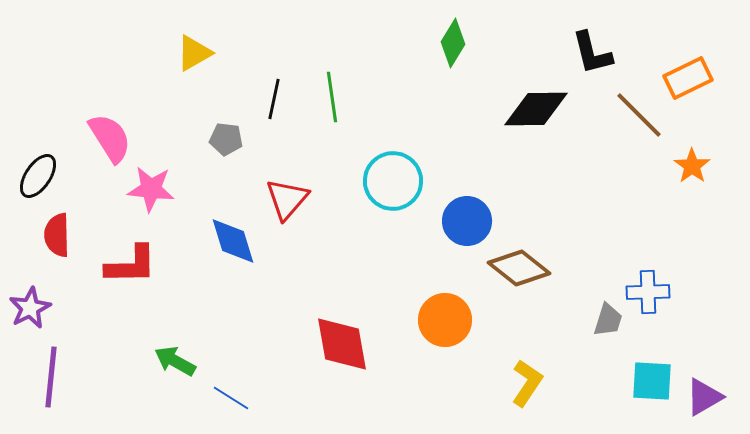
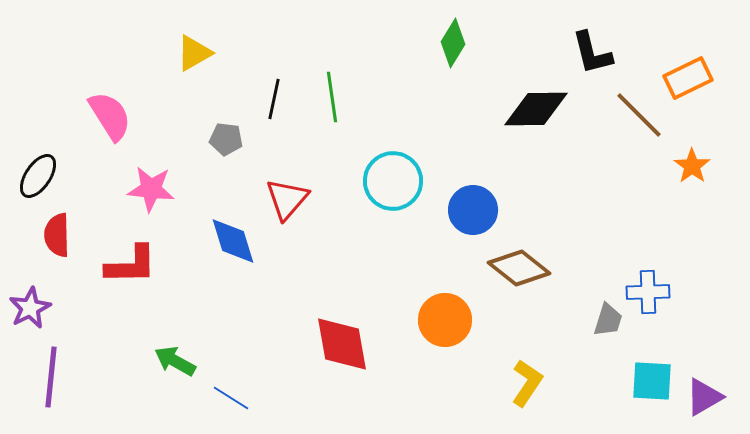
pink semicircle: moved 22 px up
blue circle: moved 6 px right, 11 px up
